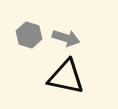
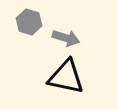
gray hexagon: moved 13 px up
